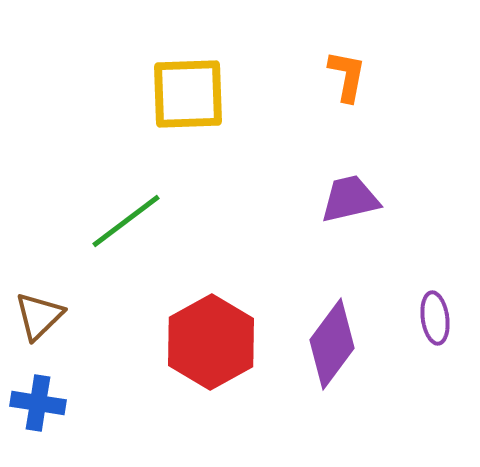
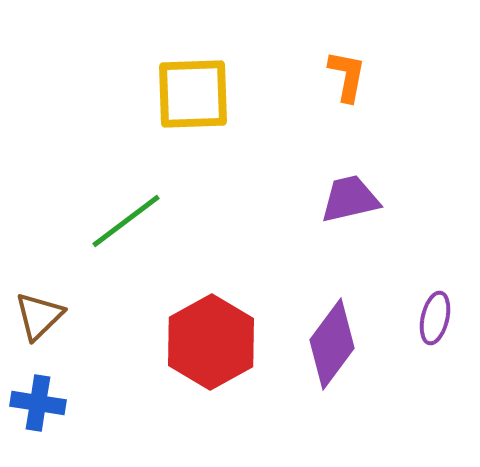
yellow square: moved 5 px right
purple ellipse: rotated 21 degrees clockwise
